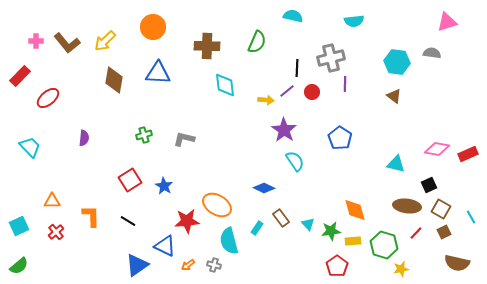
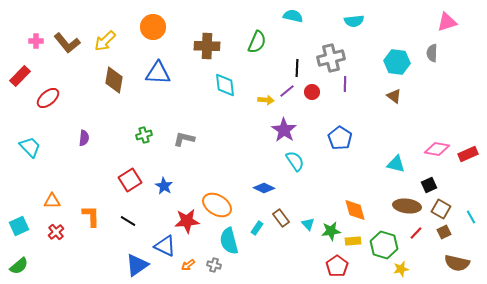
gray semicircle at (432, 53): rotated 96 degrees counterclockwise
